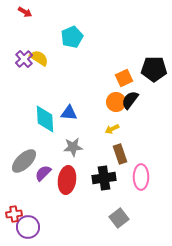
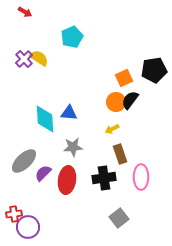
black pentagon: moved 1 px down; rotated 10 degrees counterclockwise
